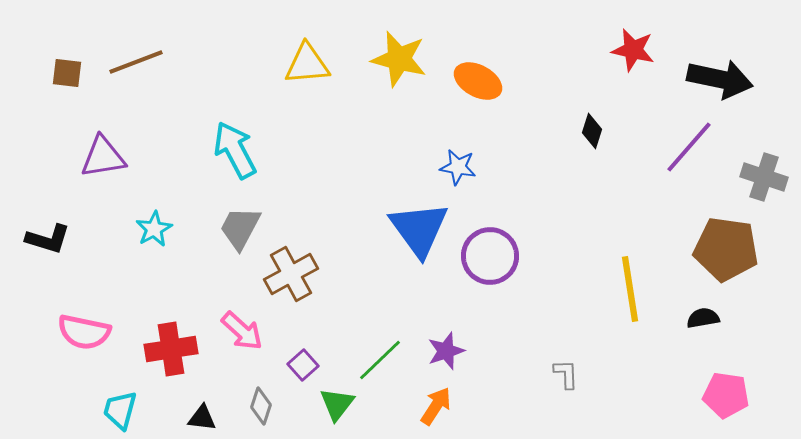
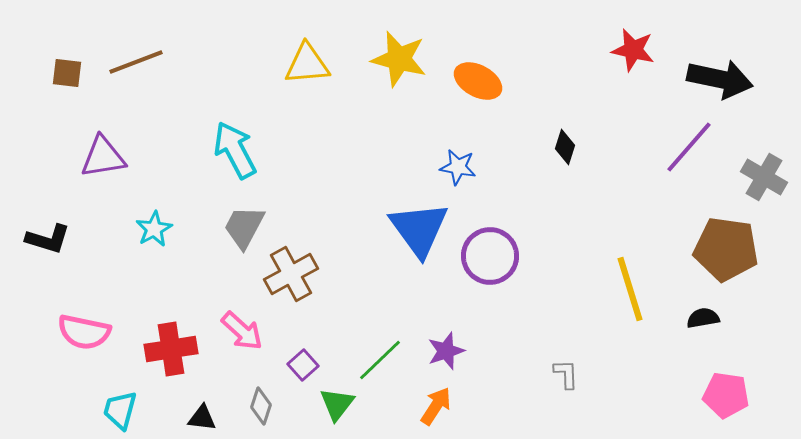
black diamond: moved 27 px left, 16 px down
gray cross: rotated 12 degrees clockwise
gray trapezoid: moved 4 px right, 1 px up
yellow line: rotated 8 degrees counterclockwise
